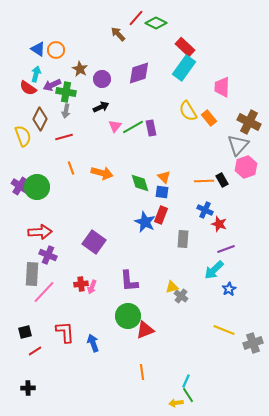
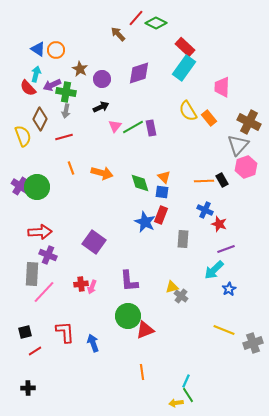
red semicircle at (28, 88): rotated 12 degrees clockwise
